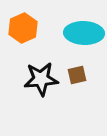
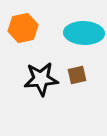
orange hexagon: rotated 12 degrees clockwise
